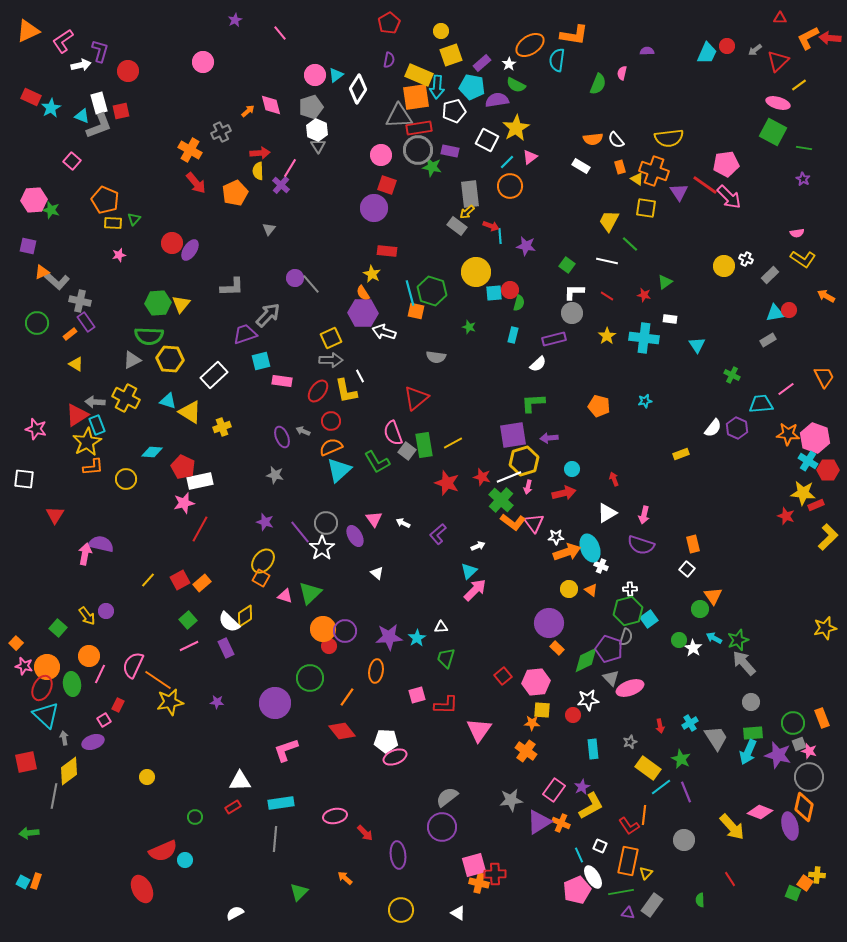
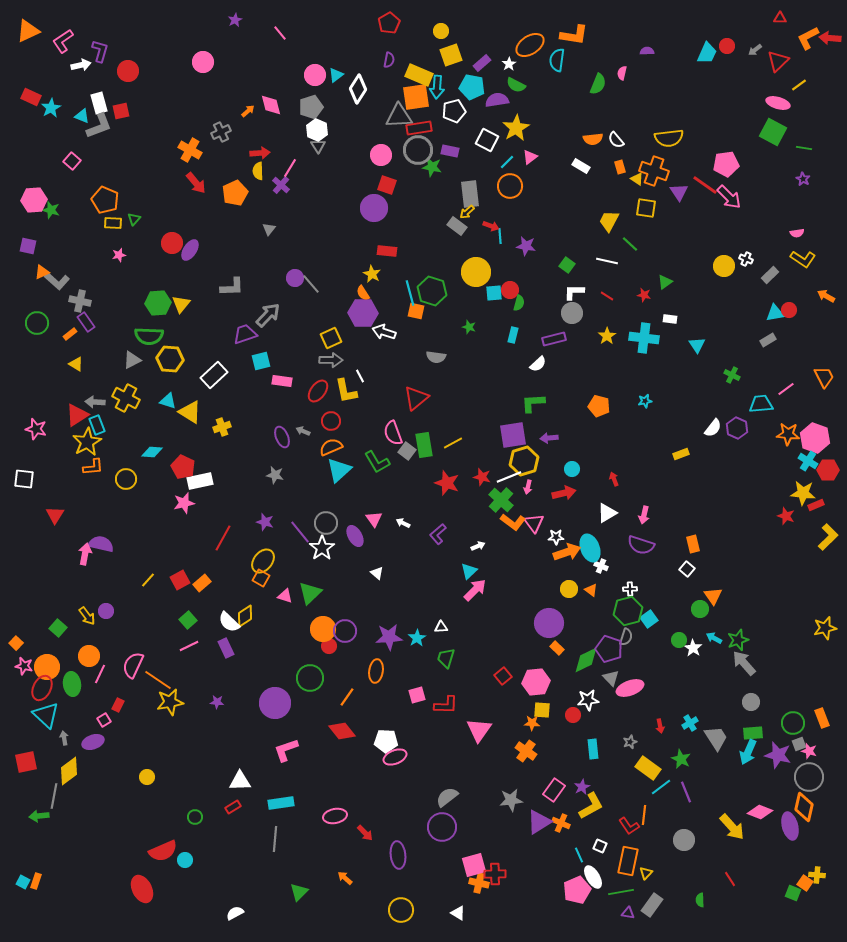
red line at (200, 529): moved 23 px right, 9 px down
green arrow at (29, 833): moved 10 px right, 17 px up
